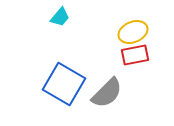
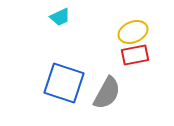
cyan trapezoid: rotated 25 degrees clockwise
blue square: moved 1 px up; rotated 12 degrees counterclockwise
gray semicircle: rotated 16 degrees counterclockwise
